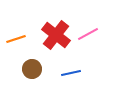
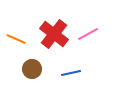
red cross: moved 2 px left, 1 px up
orange line: rotated 42 degrees clockwise
